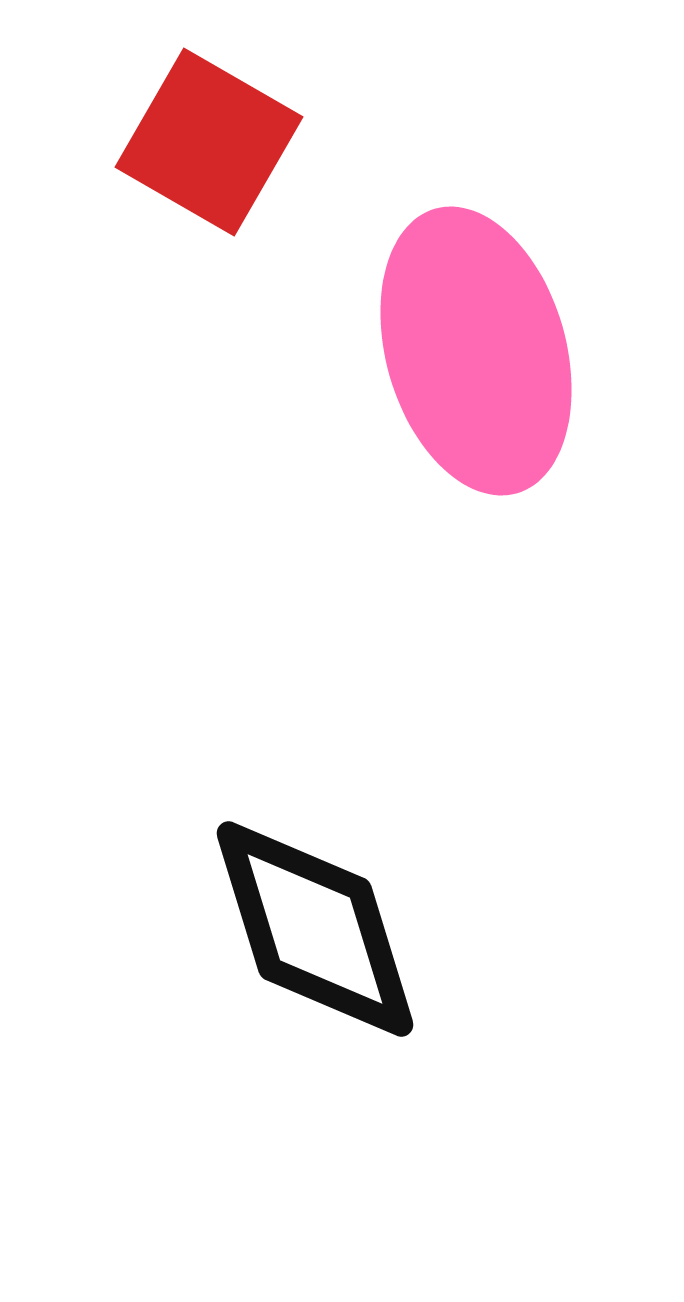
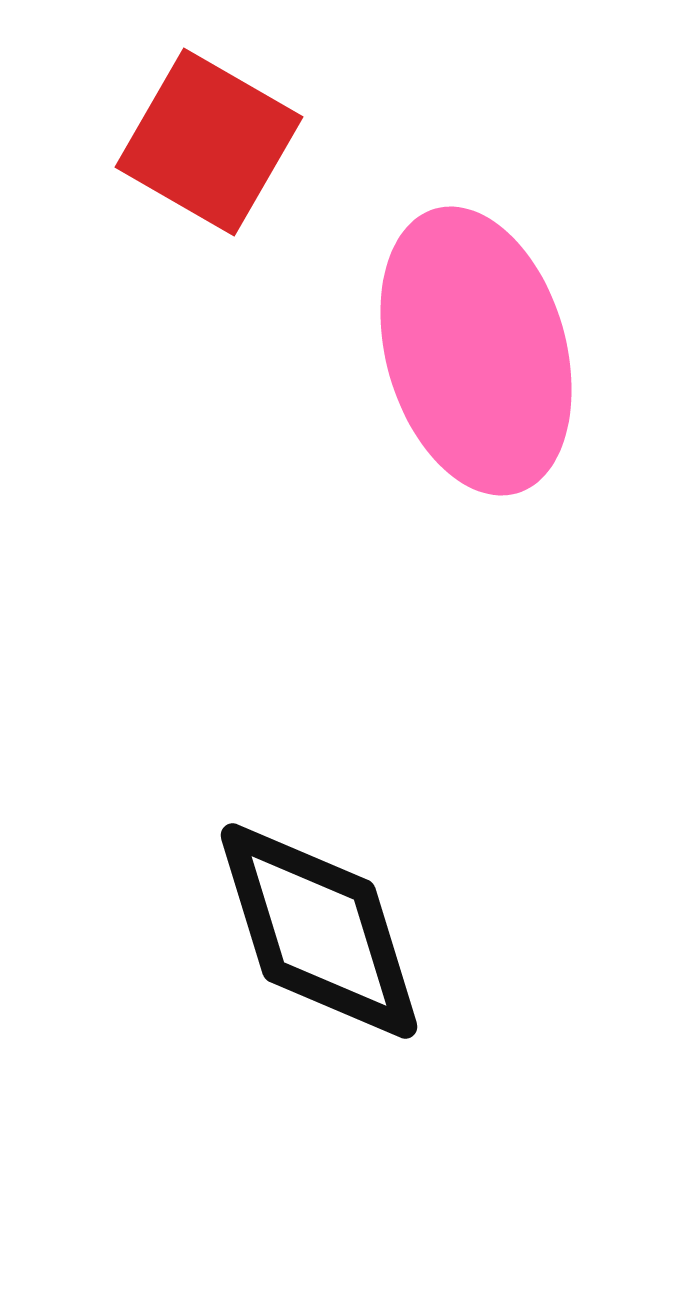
black diamond: moved 4 px right, 2 px down
